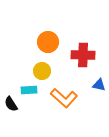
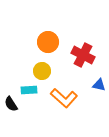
red cross: rotated 25 degrees clockwise
